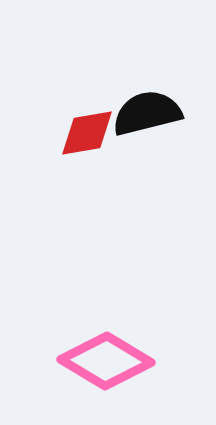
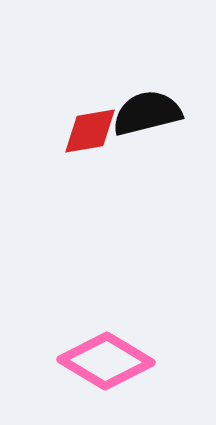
red diamond: moved 3 px right, 2 px up
